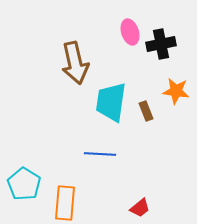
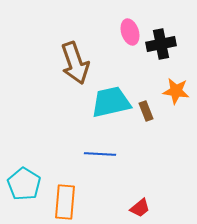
brown arrow: rotated 6 degrees counterclockwise
cyan trapezoid: rotated 69 degrees clockwise
orange rectangle: moved 1 px up
